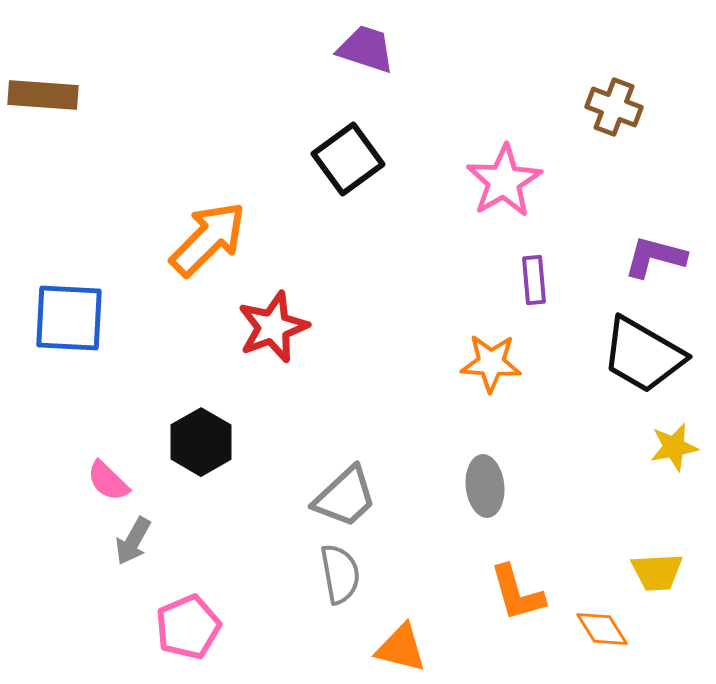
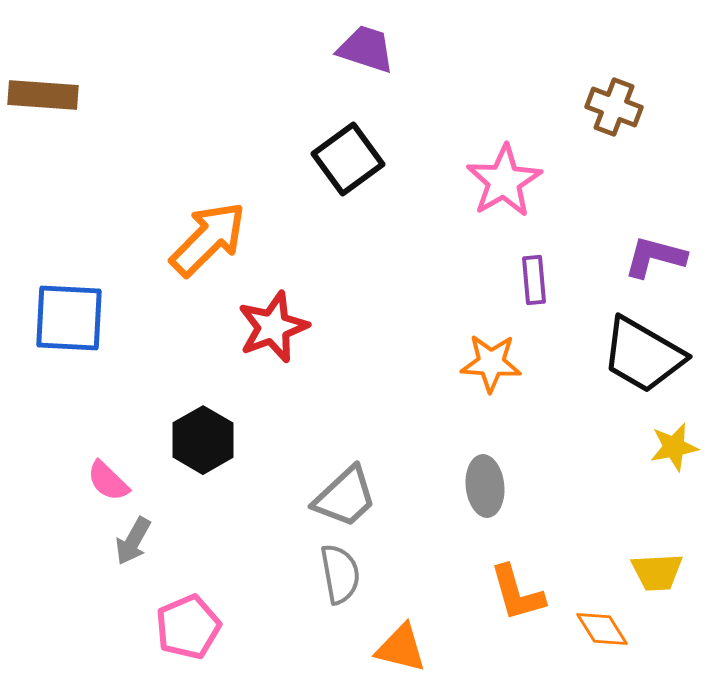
black hexagon: moved 2 px right, 2 px up
